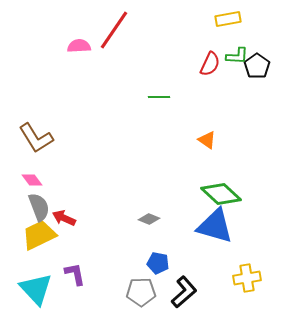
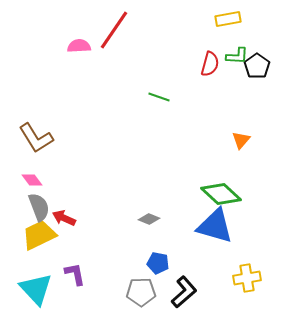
red semicircle: rotated 10 degrees counterclockwise
green line: rotated 20 degrees clockwise
orange triangle: moved 34 px right; rotated 36 degrees clockwise
